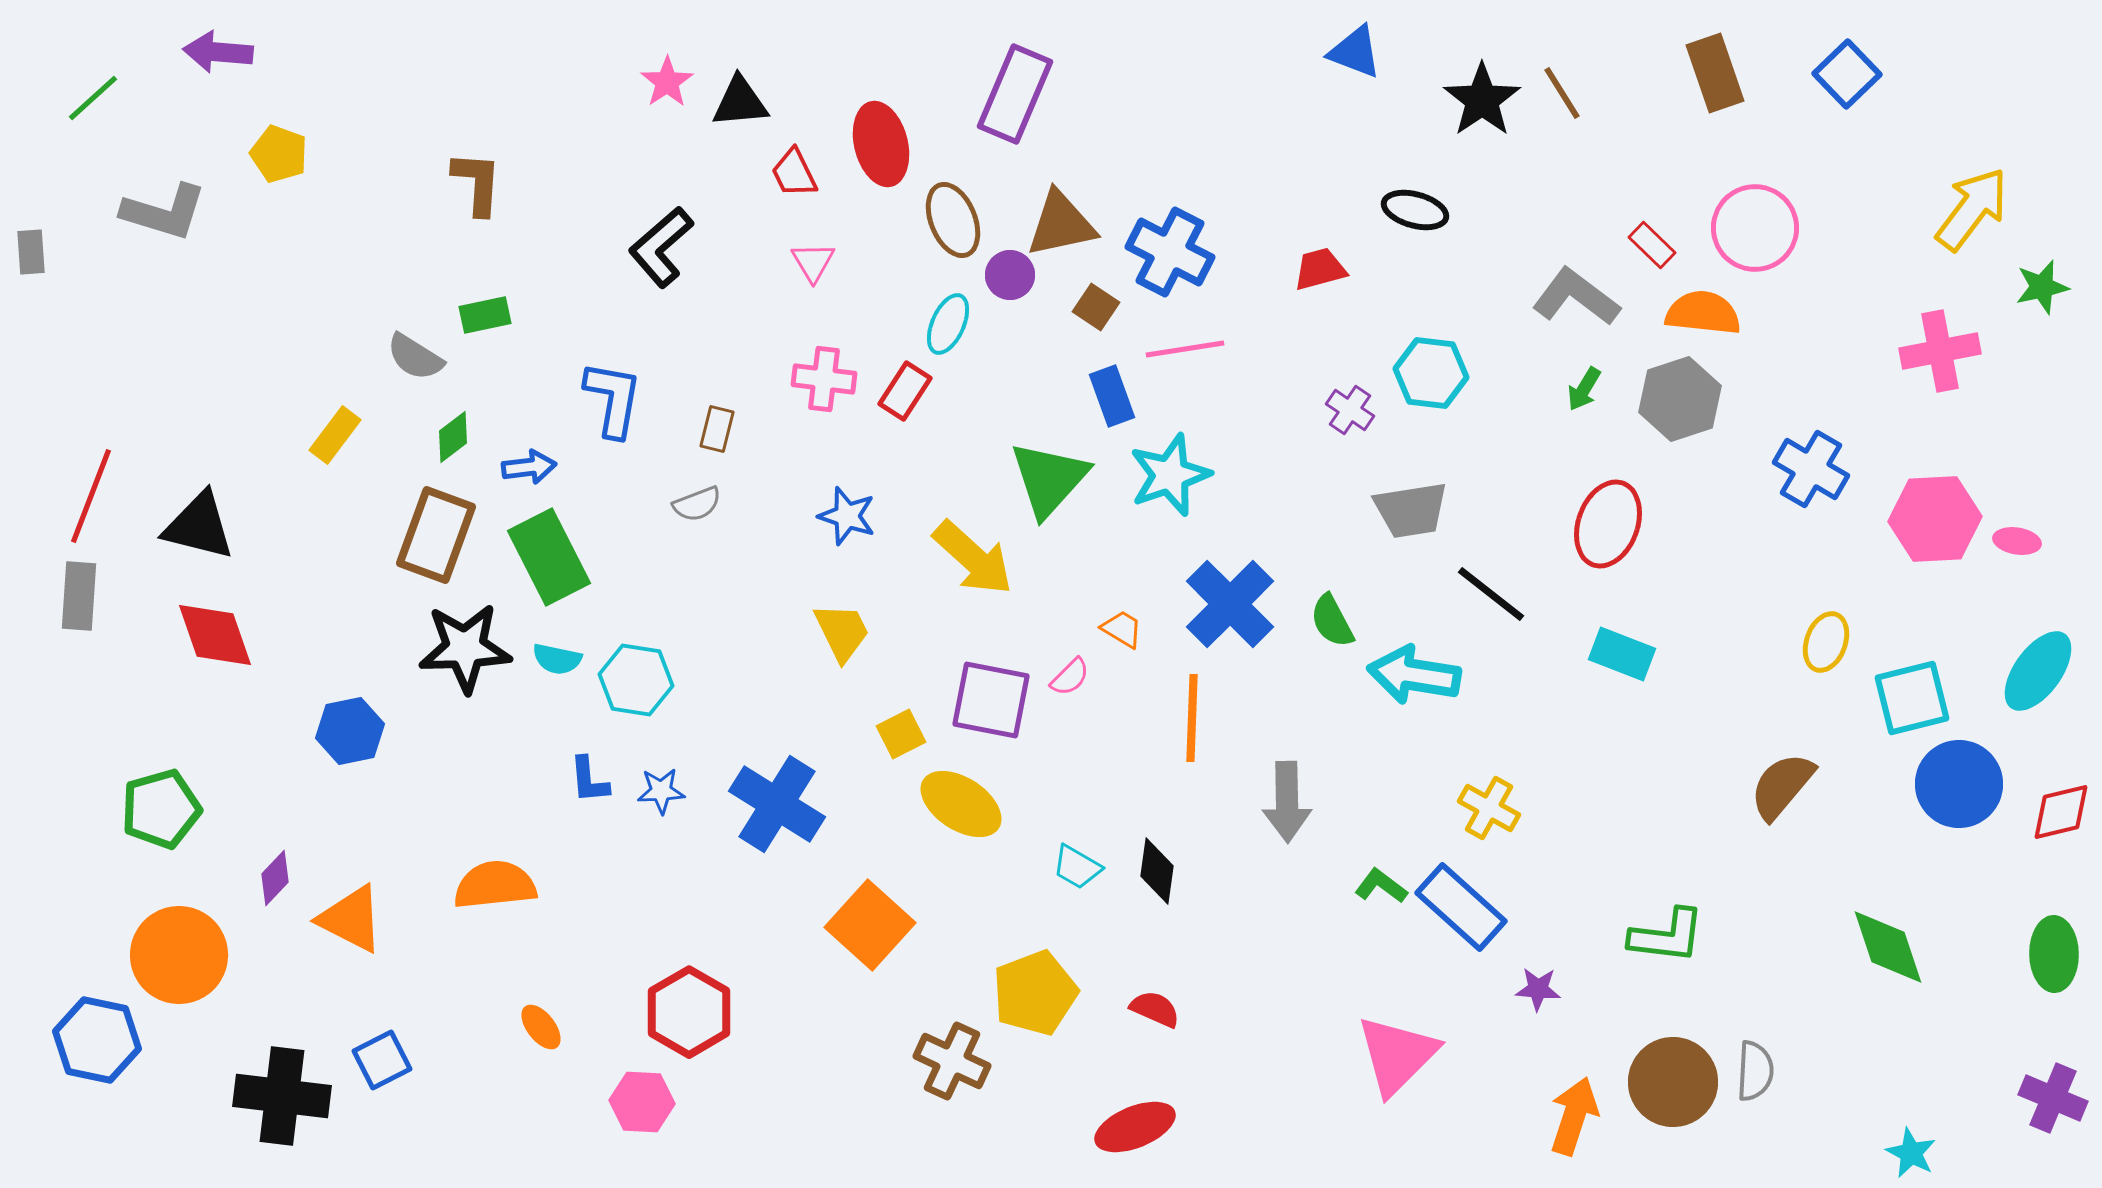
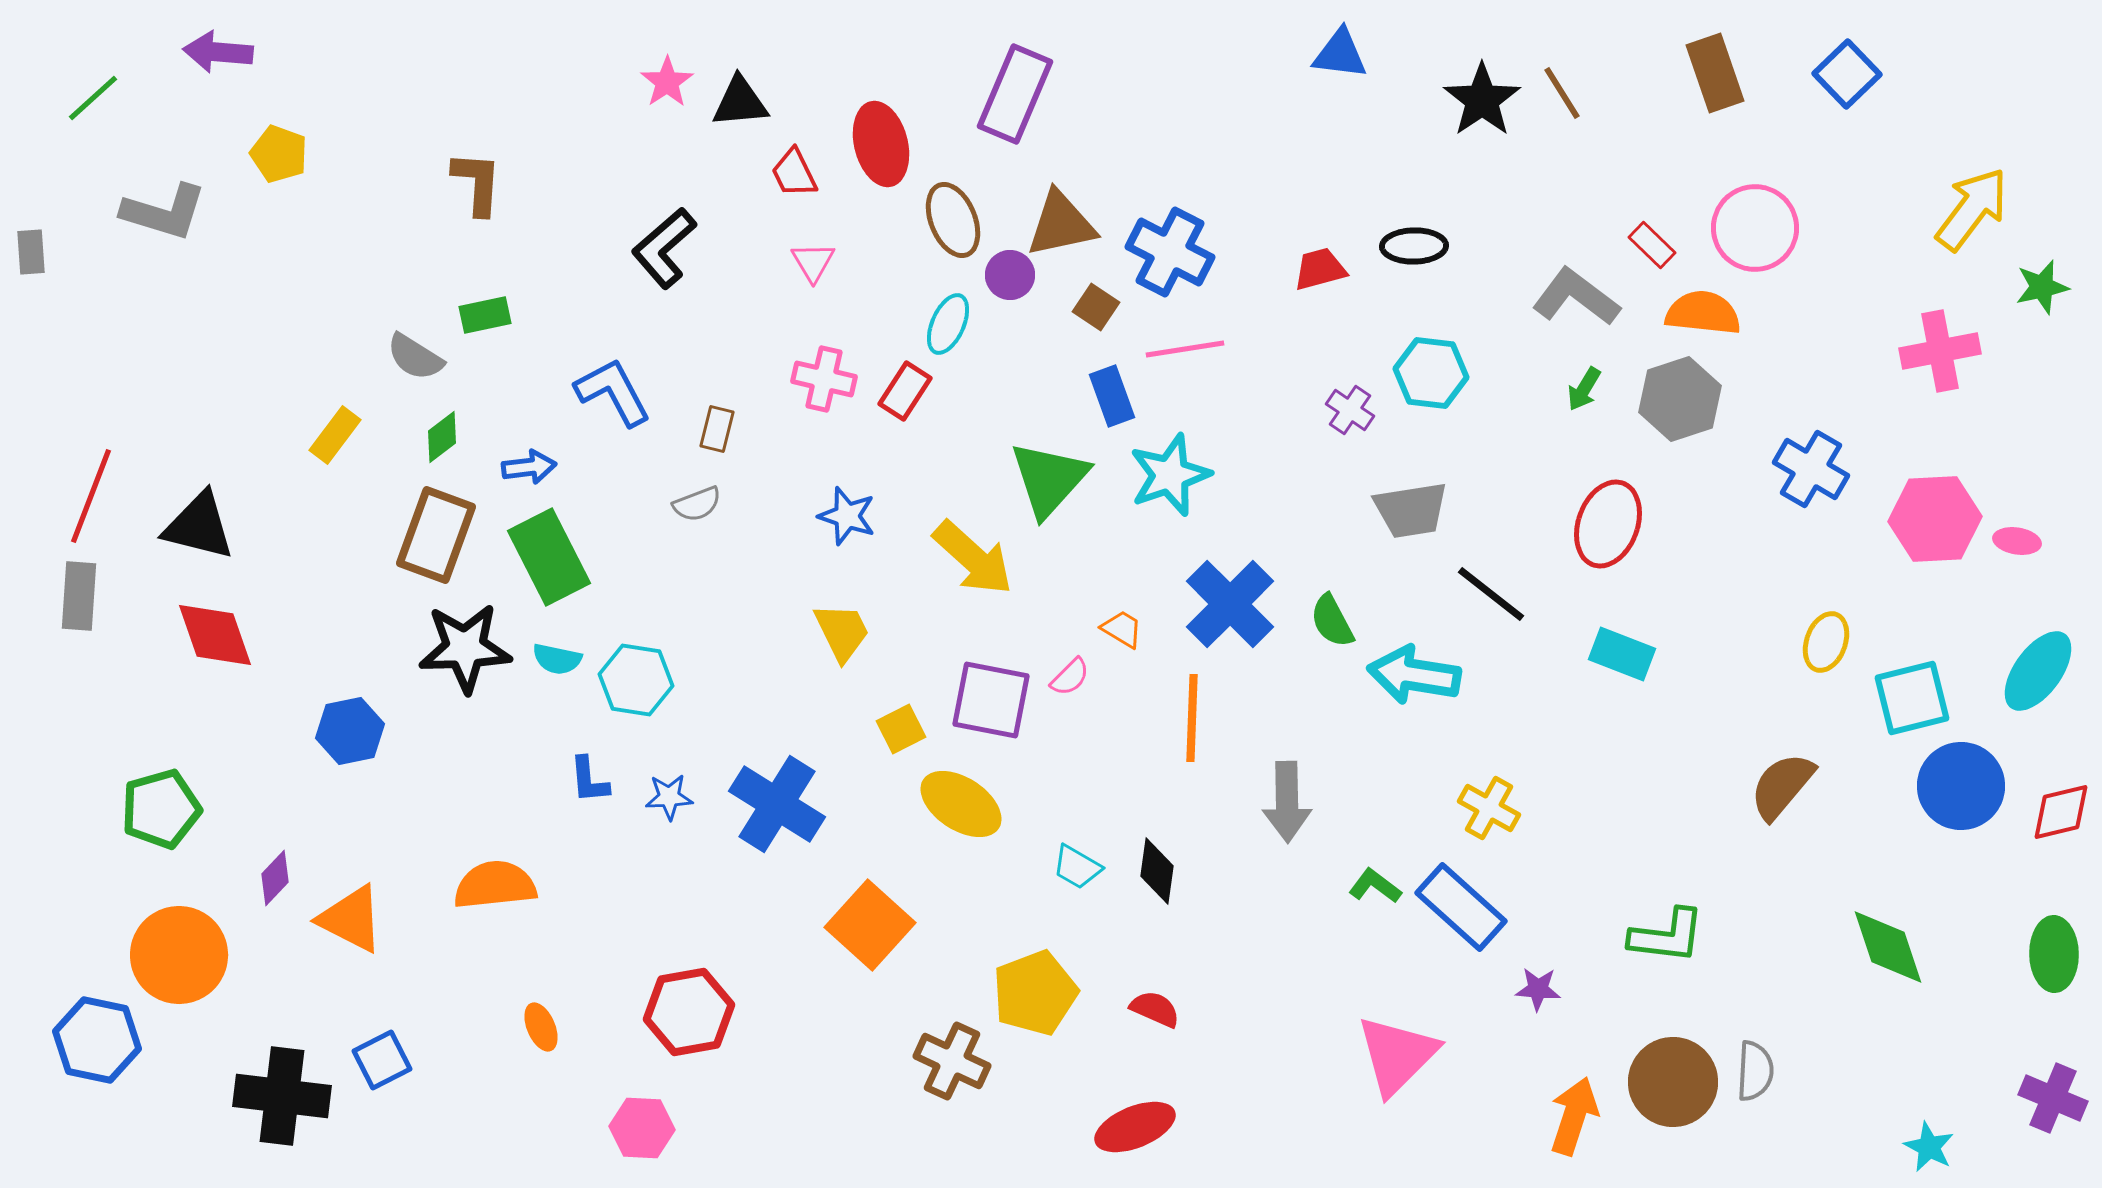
blue triangle at (1355, 52): moved 15 px left, 2 px down; rotated 14 degrees counterclockwise
black ellipse at (1415, 210): moved 1 px left, 36 px down; rotated 16 degrees counterclockwise
black L-shape at (661, 247): moved 3 px right, 1 px down
pink cross at (824, 379): rotated 6 degrees clockwise
blue L-shape at (613, 399): moved 7 px up; rotated 38 degrees counterclockwise
green diamond at (453, 437): moved 11 px left
yellow square at (901, 734): moved 5 px up
blue circle at (1959, 784): moved 2 px right, 2 px down
blue star at (661, 791): moved 8 px right, 6 px down
green L-shape at (1381, 886): moved 6 px left
red hexagon at (689, 1012): rotated 20 degrees clockwise
orange ellipse at (541, 1027): rotated 15 degrees clockwise
pink hexagon at (642, 1102): moved 26 px down
cyan star at (1911, 1153): moved 18 px right, 6 px up
